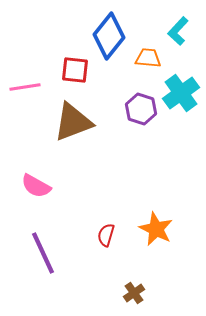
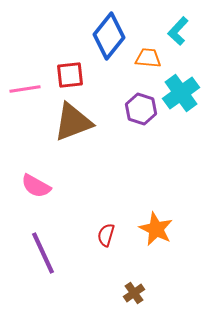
red square: moved 5 px left, 5 px down; rotated 12 degrees counterclockwise
pink line: moved 2 px down
